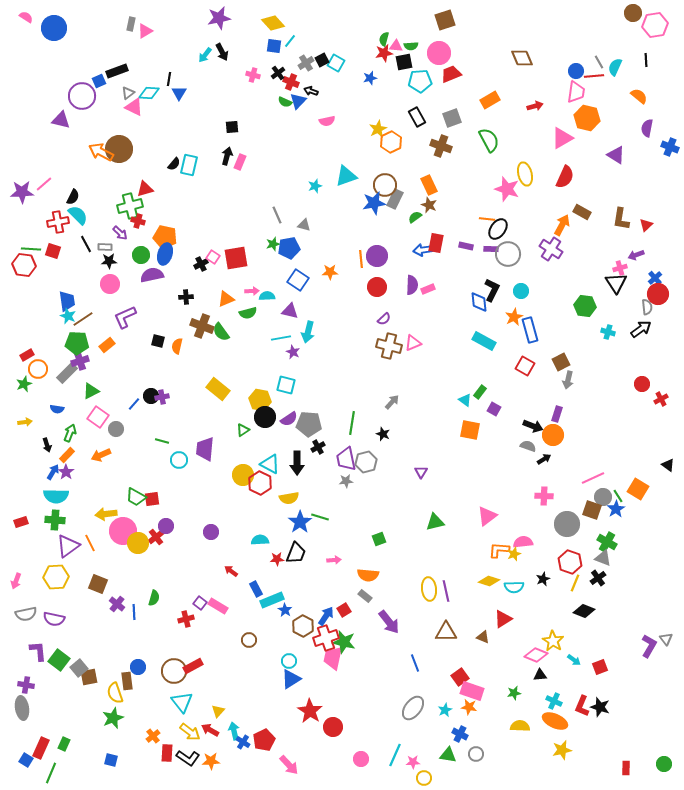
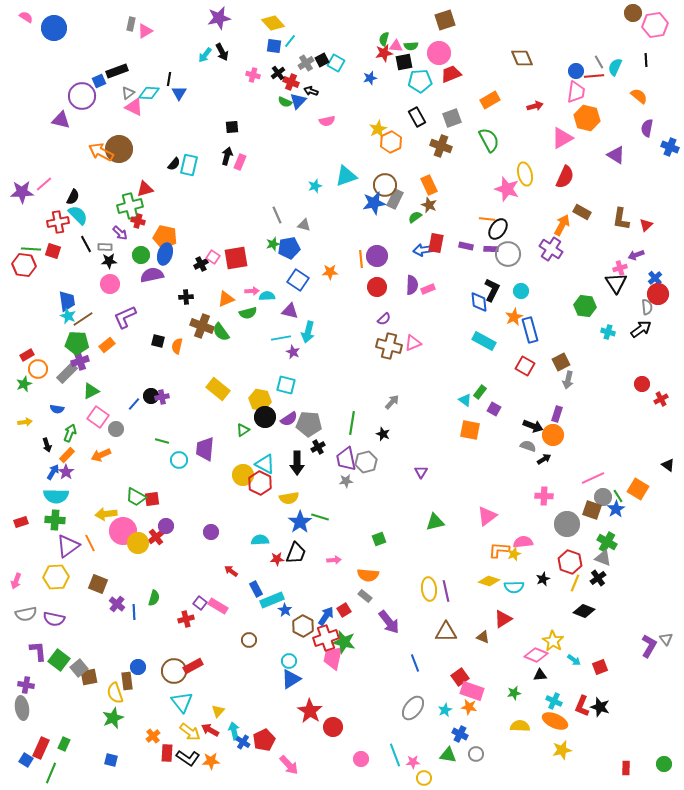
cyan triangle at (270, 464): moved 5 px left
cyan line at (395, 755): rotated 45 degrees counterclockwise
